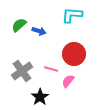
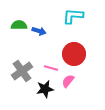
cyan L-shape: moved 1 px right, 1 px down
green semicircle: rotated 42 degrees clockwise
pink line: moved 1 px up
black star: moved 5 px right, 8 px up; rotated 24 degrees clockwise
